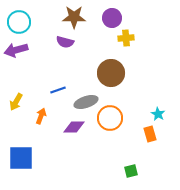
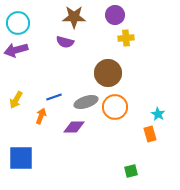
purple circle: moved 3 px right, 3 px up
cyan circle: moved 1 px left, 1 px down
brown circle: moved 3 px left
blue line: moved 4 px left, 7 px down
yellow arrow: moved 2 px up
orange circle: moved 5 px right, 11 px up
